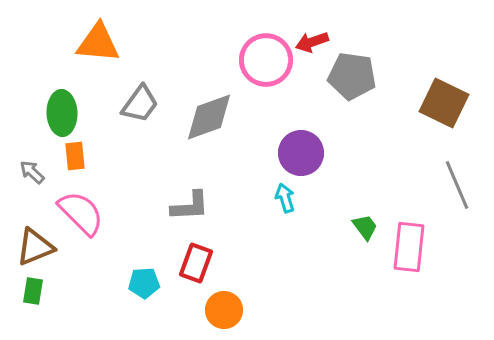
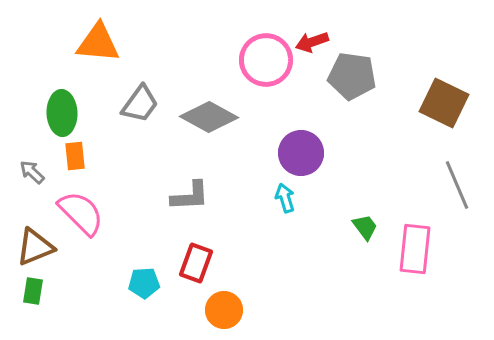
gray diamond: rotated 48 degrees clockwise
gray L-shape: moved 10 px up
pink rectangle: moved 6 px right, 2 px down
